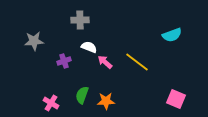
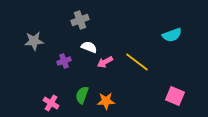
gray cross: rotated 18 degrees counterclockwise
pink arrow: rotated 70 degrees counterclockwise
pink square: moved 1 px left, 3 px up
